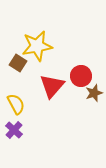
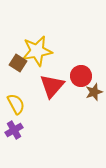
yellow star: moved 5 px down
brown star: moved 1 px up
purple cross: rotated 18 degrees clockwise
